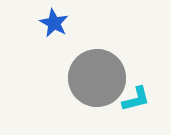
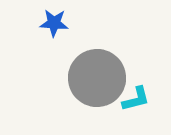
blue star: rotated 24 degrees counterclockwise
